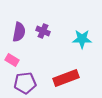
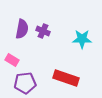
purple semicircle: moved 3 px right, 3 px up
red rectangle: rotated 40 degrees clockwise
